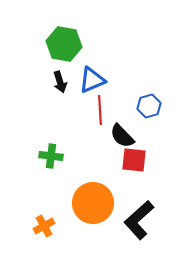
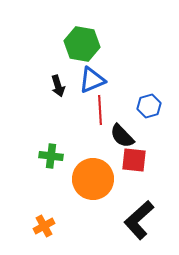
green hexagon: moved 18 px right
black arrow: moved 2 px left, 4 px down
orange circle: moved 24 px up
